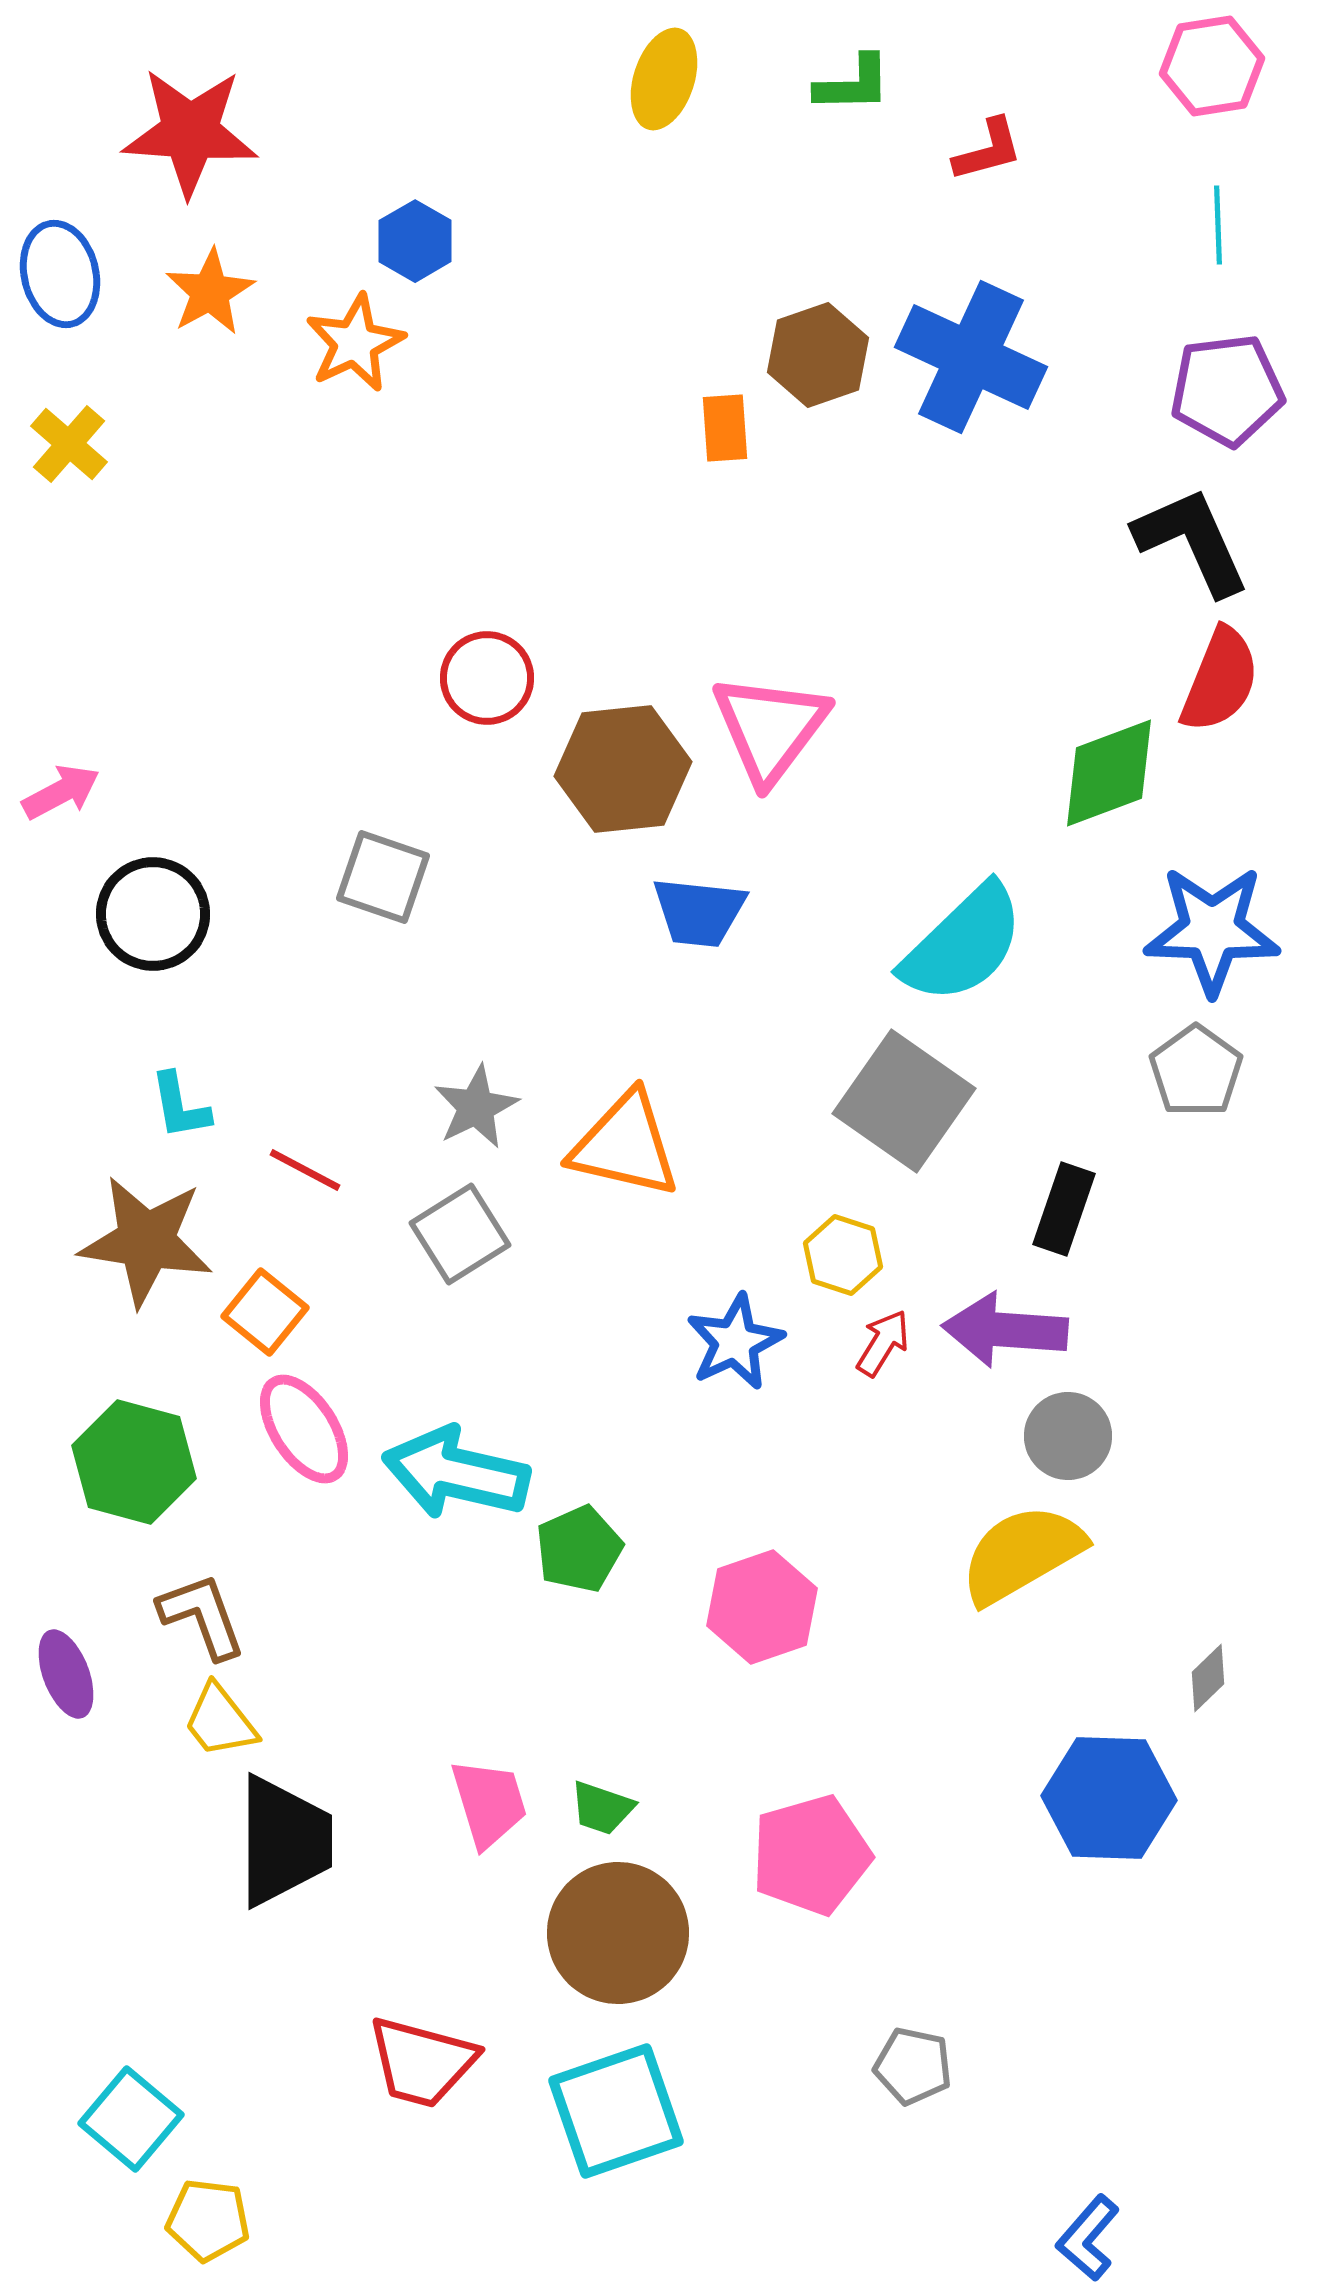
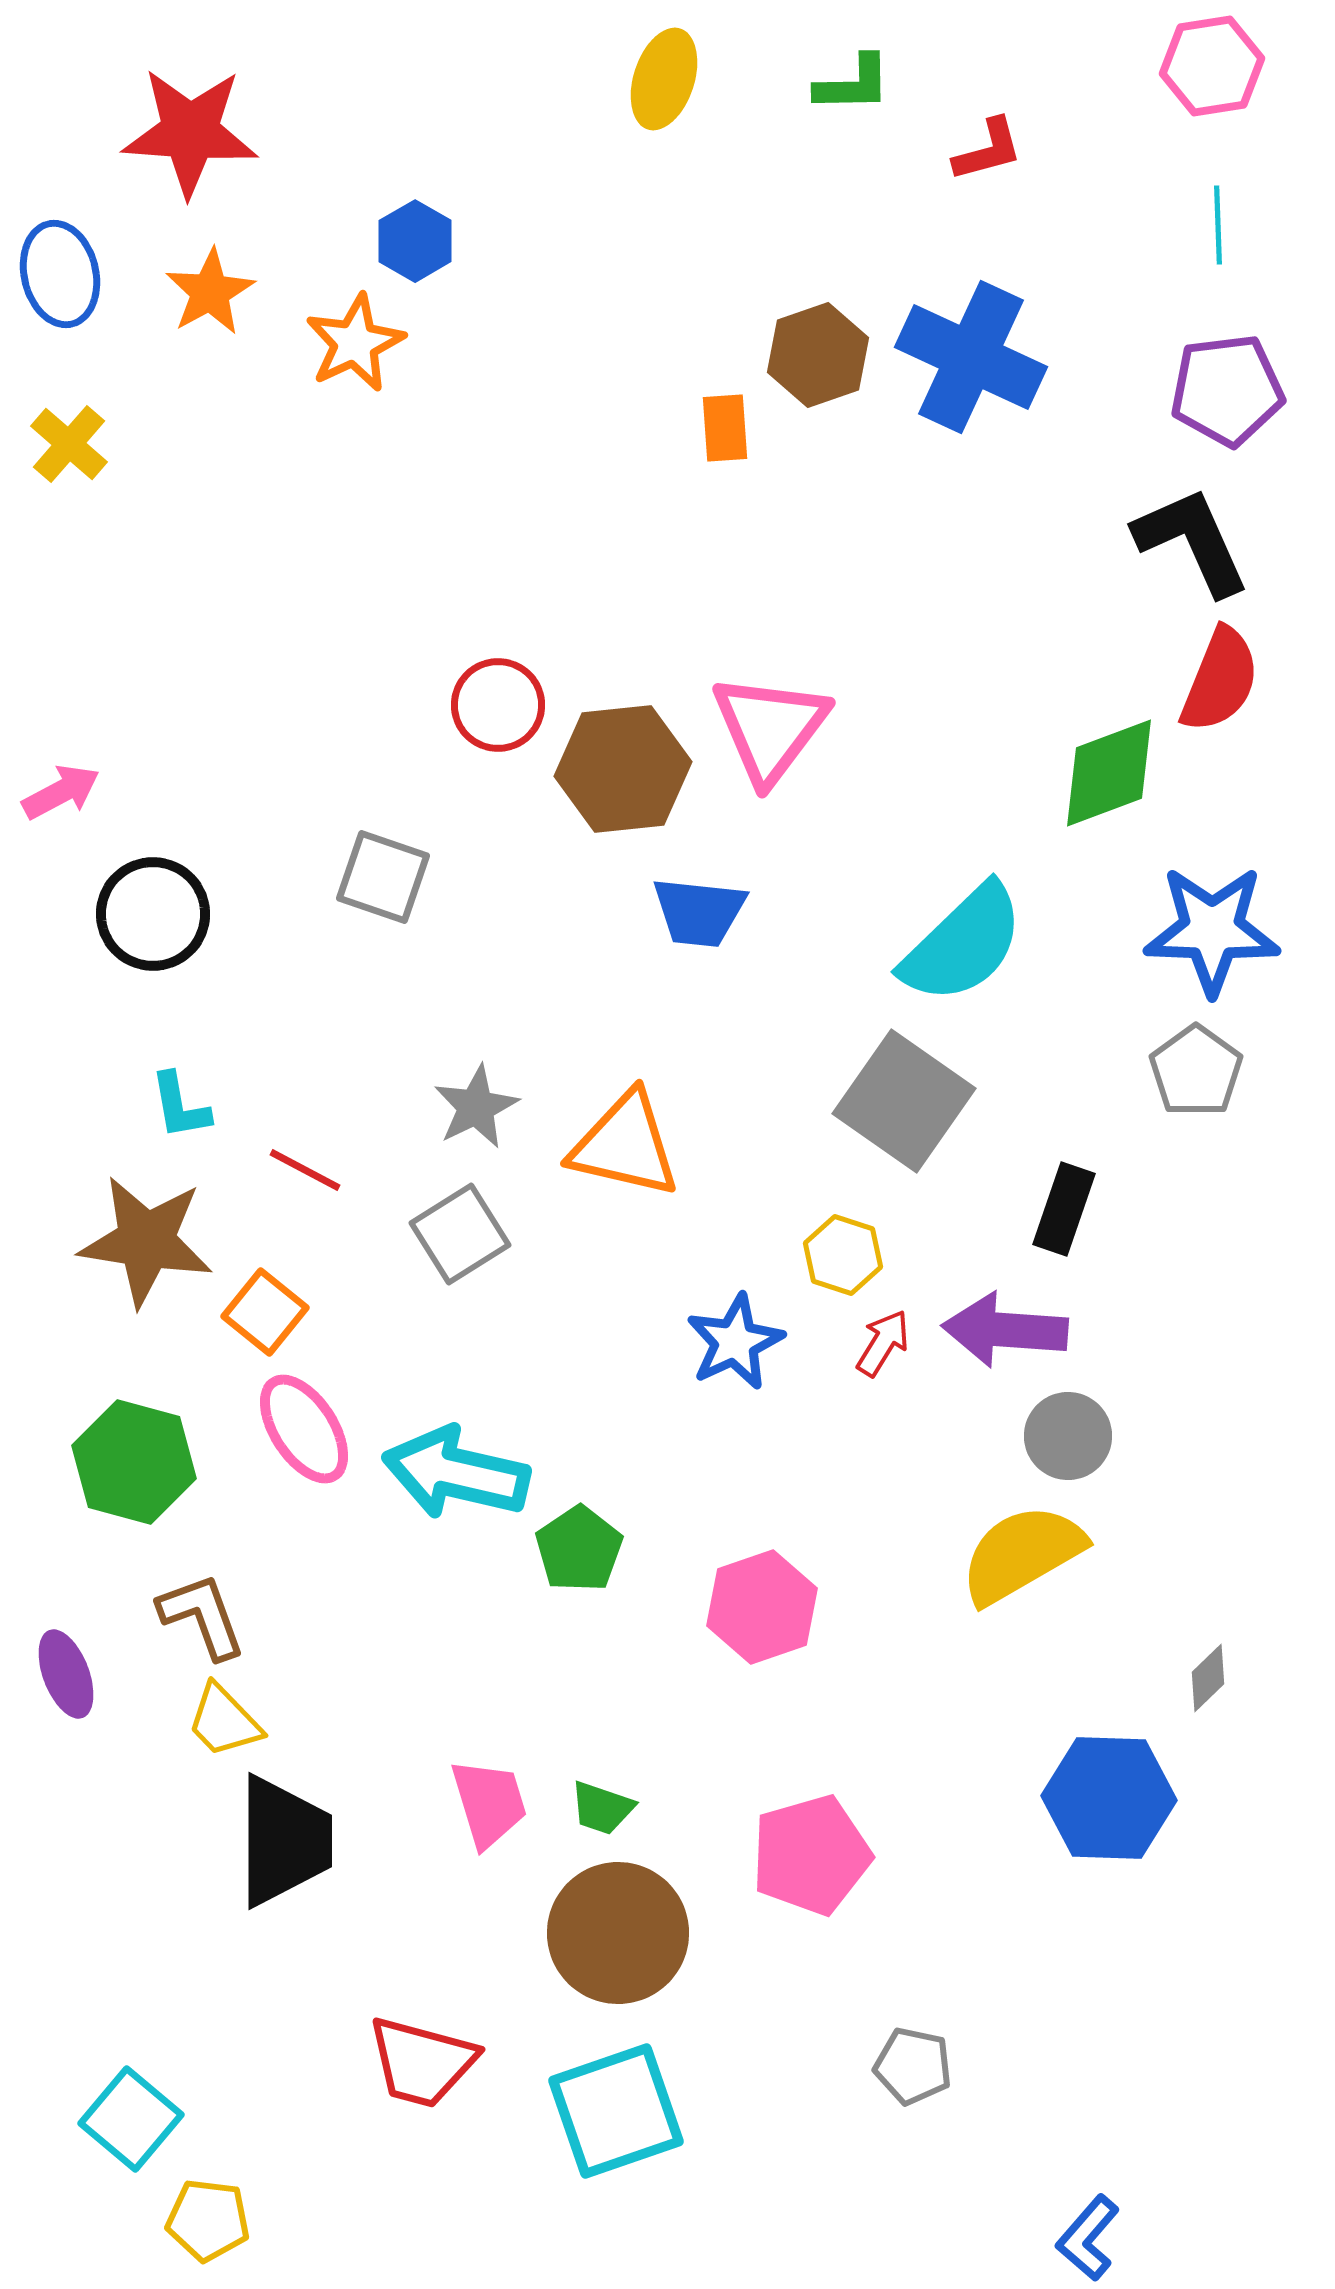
red circle at (487, 678): moved 11 px right, 27 px down
green pentagon at (579, 1549): rotated 10 degrees counterclockwise
yellow trapezoid at (220, 1721): moved 4 px right; rotated 6 degrees counterclockwise
